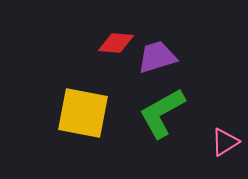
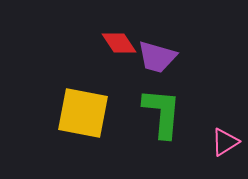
red diamond: moved 3 px right; rotated 51 degrees clockwise
purple trapezoid: rotated 147 degrees counterclockwise
green L-shape: rotated 124 degrees clockwise
